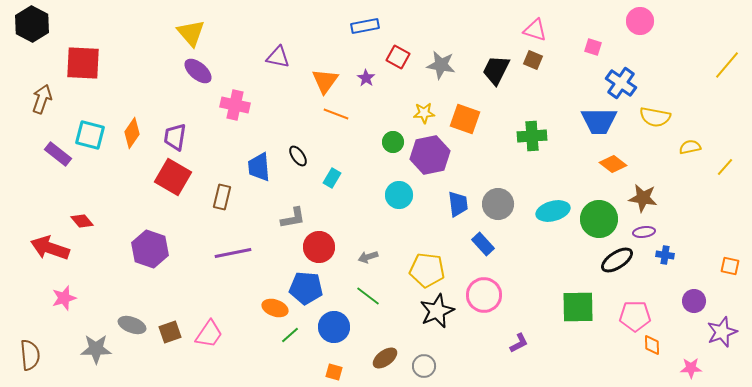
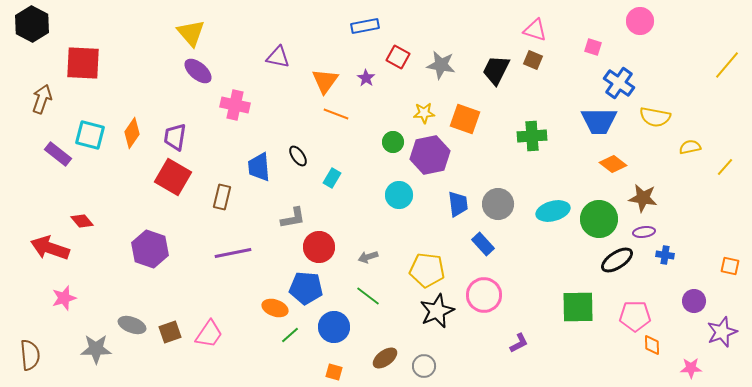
blue cross at (621, 83): moved 2 px left
